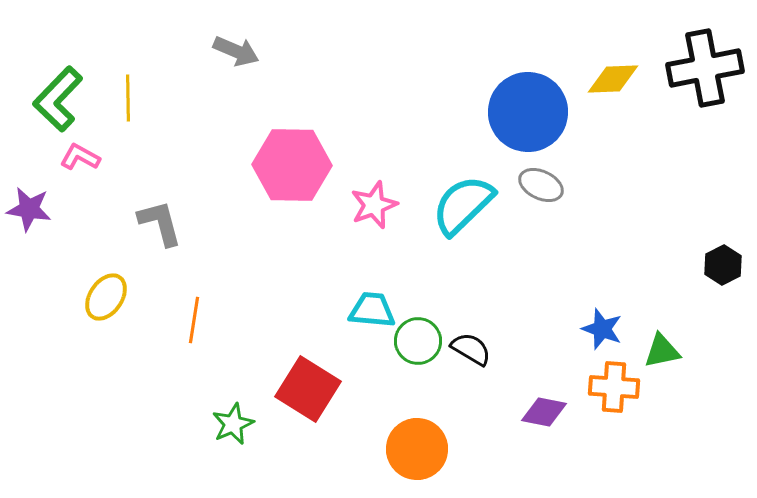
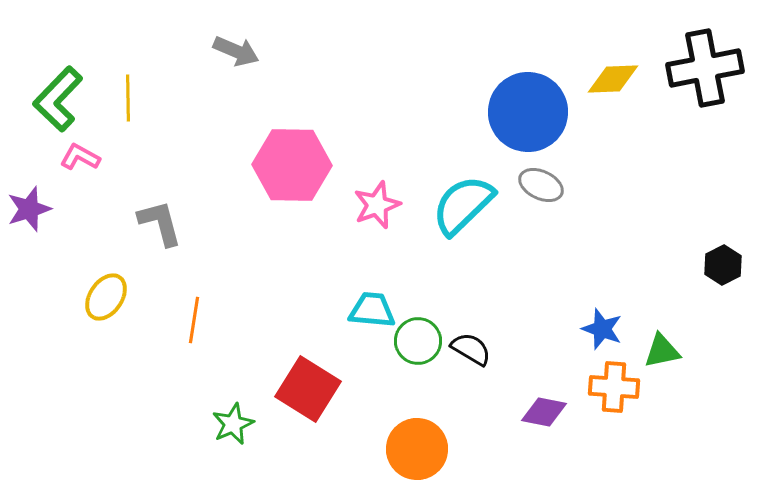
pink star: moved 3 px right
purple star: rotated 27 degrees counterclockwise
